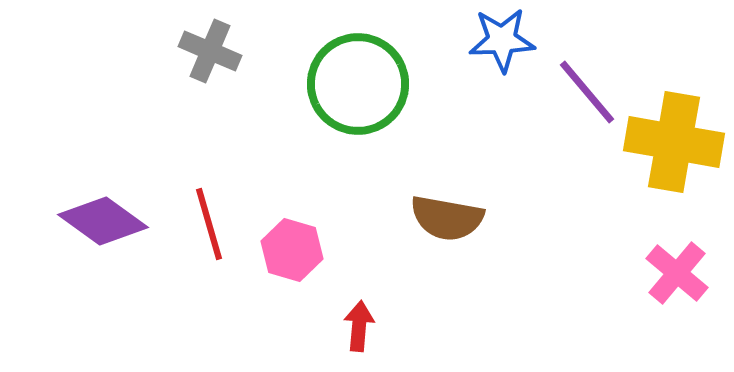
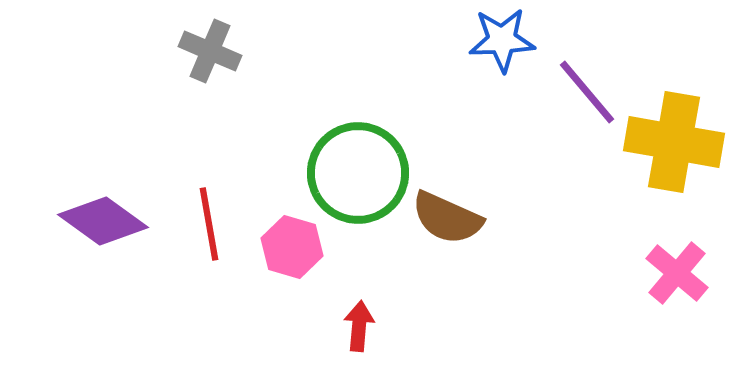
green circle: moved 89 px down
brown semicircle: rotated 14 degrees clockwise
red line: rotated 6 degrees clockwise
pink hexagon: moved 3 px up
